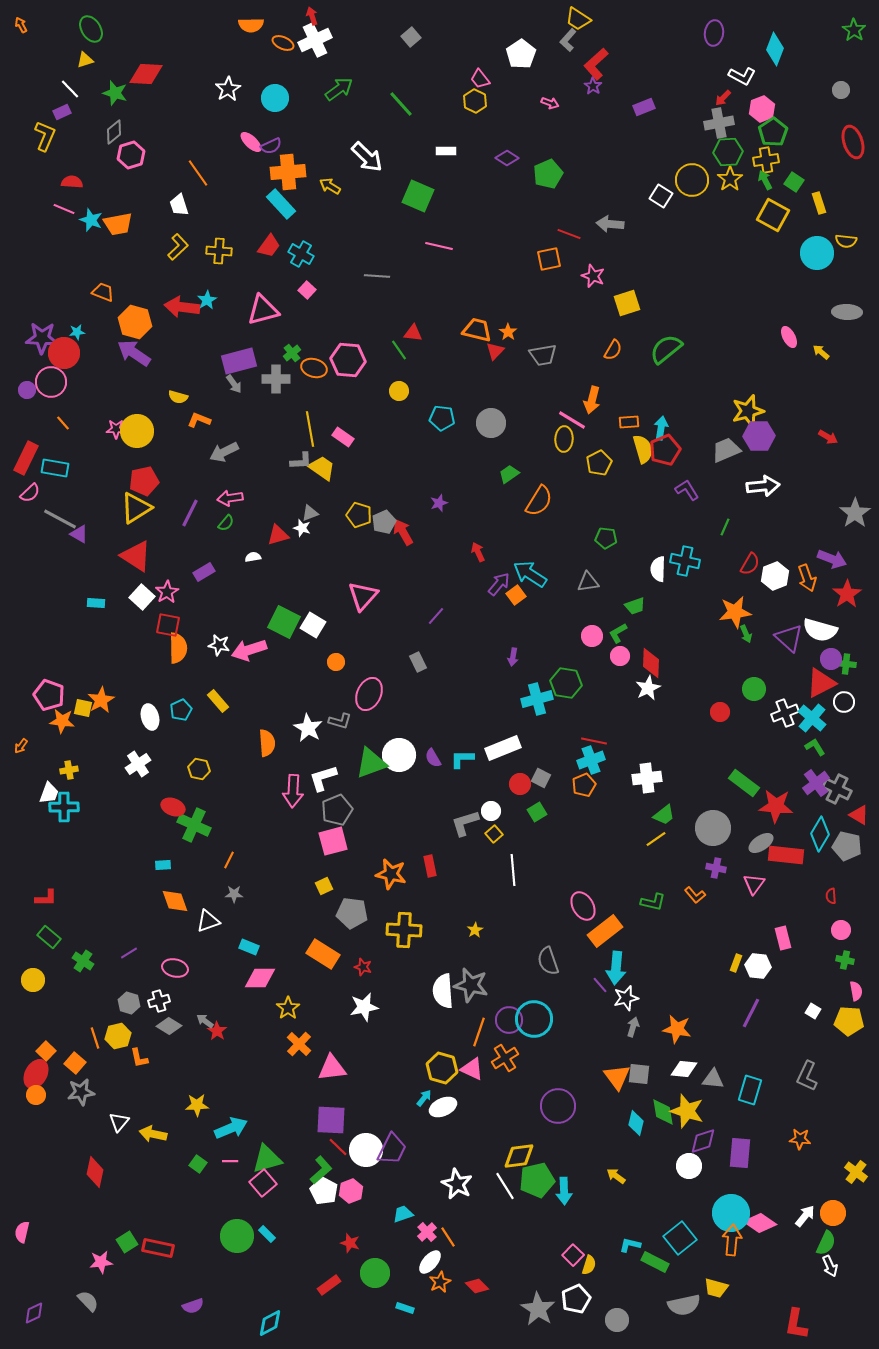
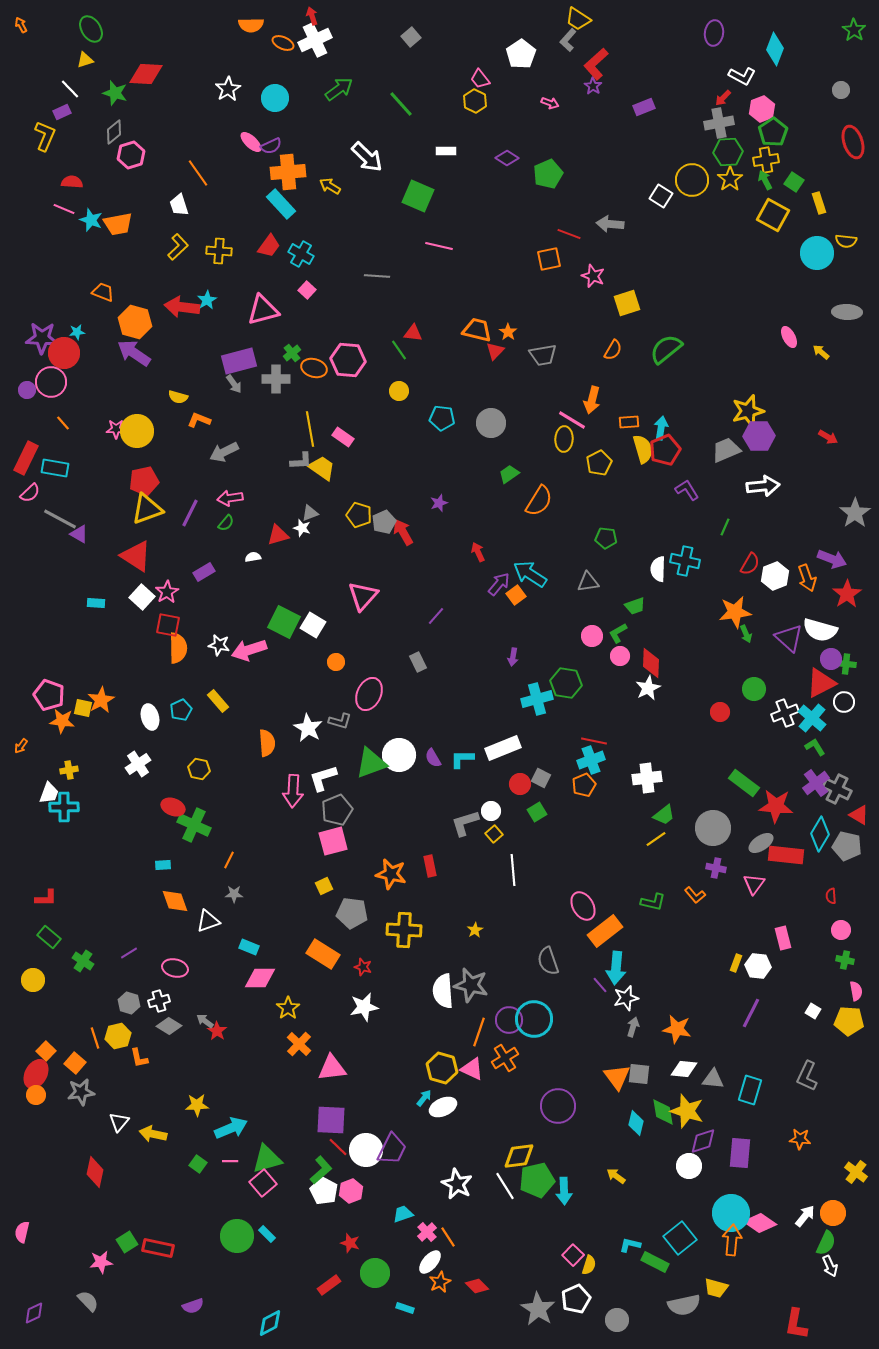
yellow triangle at (136, 508): moved 11 px right, 1 px down; rotated 12 degrees clockwise
